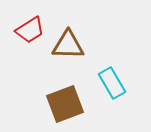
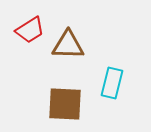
cyan rectangle: rotated 44 degrees clockwise
brown square: rotated 24 degrees clockwise
